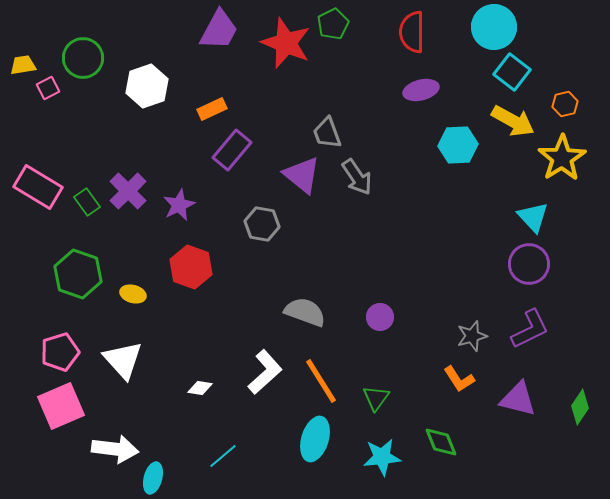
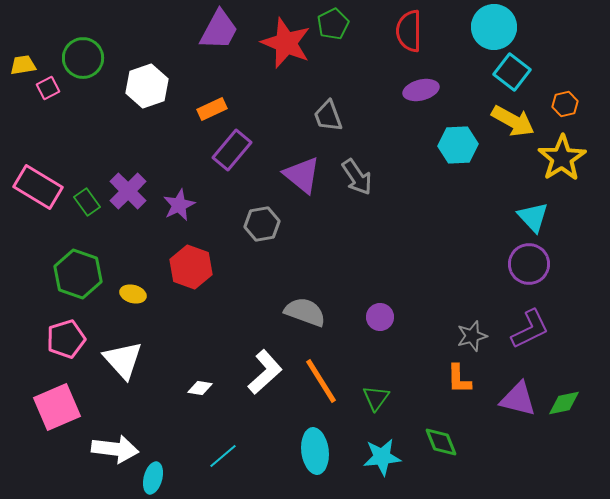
red semicircle at (412, 32): moved 3 px left, 1 px up
gray trapezoid at (327, 133): moved 1 px right, 17 px up
gray hexagon at (262, 224): rotated 20 degrees counterclockwise
pink pentagon at (60, 352): moved 6 px right, 13 px up
orange L-shape at (459, 379): rotated 32 degrees clockwise
pink square at (61, 406): moved 4 px left, 1 px down
green diamond at (580, 407): moved 16 px left, 4 px up; rotated 44 degrees clockwise
cyan ellipse at (315, 439): moved 12 px down; rotated 24 degrees counterclockwise
